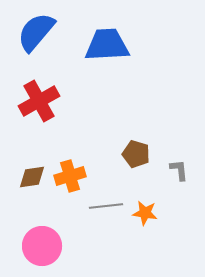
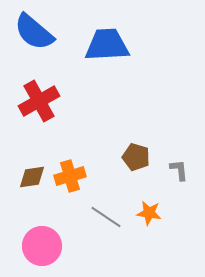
blue semicircle: moved 2 px left; rotated 90 degrees counterclockwise
brown pentagon: moved 3 px down
gray line: moved 11 px down; rotated 40 degrees clockwise
orange star: moved 4 px right
